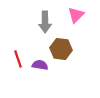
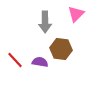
pink triangle: moved 1 px up
red line: moved 3 px left, 1 px down; rotated 24 degrees counterclockwise
purple semicircle: moved 3 px up
